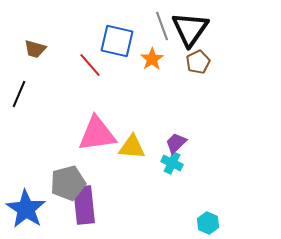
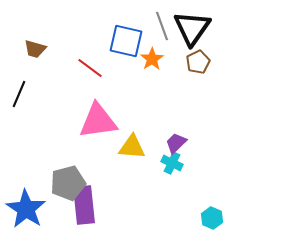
black triangle: moved 2 px right, 1 px up
blue square: moved 9 px right
red line: moved 3 px down; rotated 12 degrees counterclockwise
pink triangle: moved 1 px right, 13 px up
cyan hexagon: moved 4 px right, 5 px up
